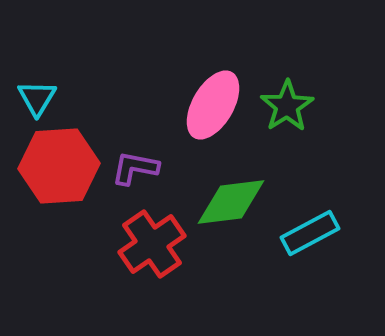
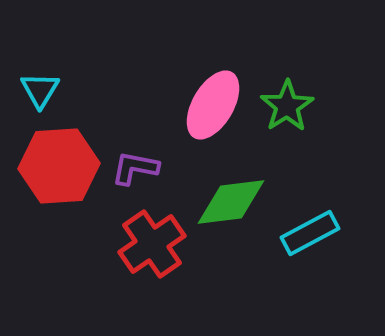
cyan triangle: moved 3 px right, 8 px up
